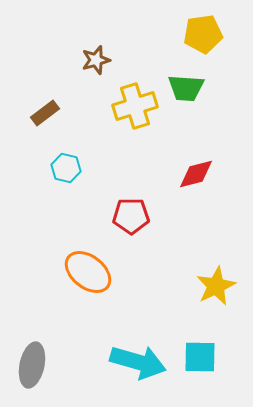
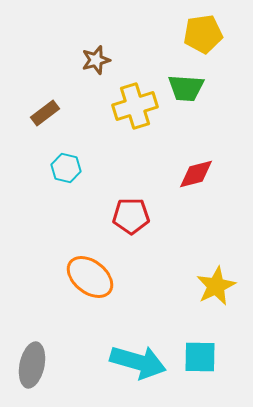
orange ellipse: moved 2 px right, 5 px down
